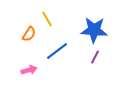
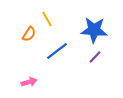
purple line: rotated 16 degrees clockwise
pink arrow: moved 12 px down
